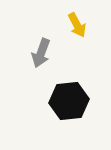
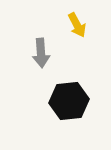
gray arrow: rotated 24 degrees counterclockwise
